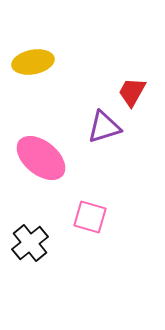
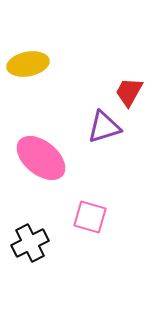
yellow ellipse: moved 5 px left, 2 px down
red trapezoid: moved 3 px left
black cross: rotated 12 degrees clockwise
